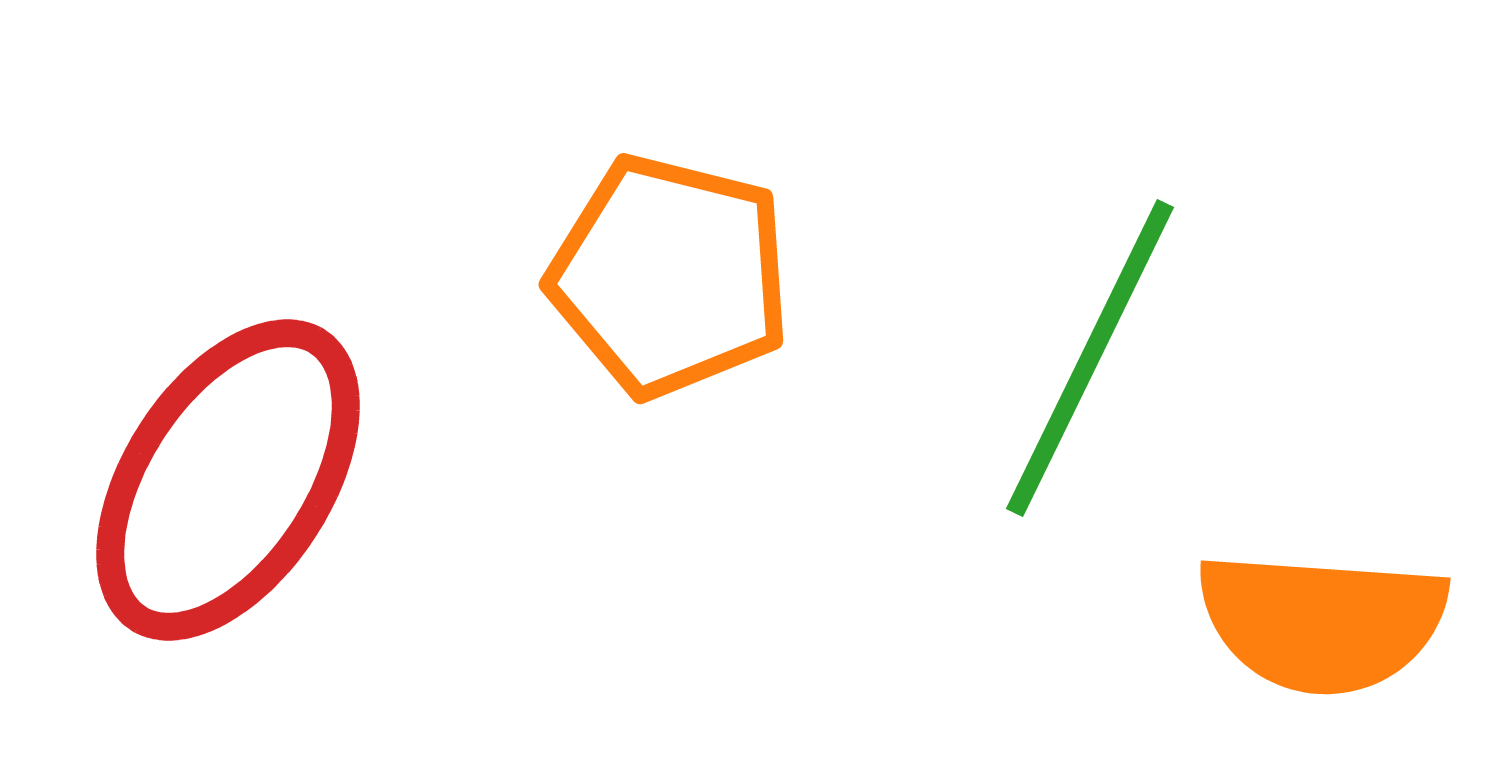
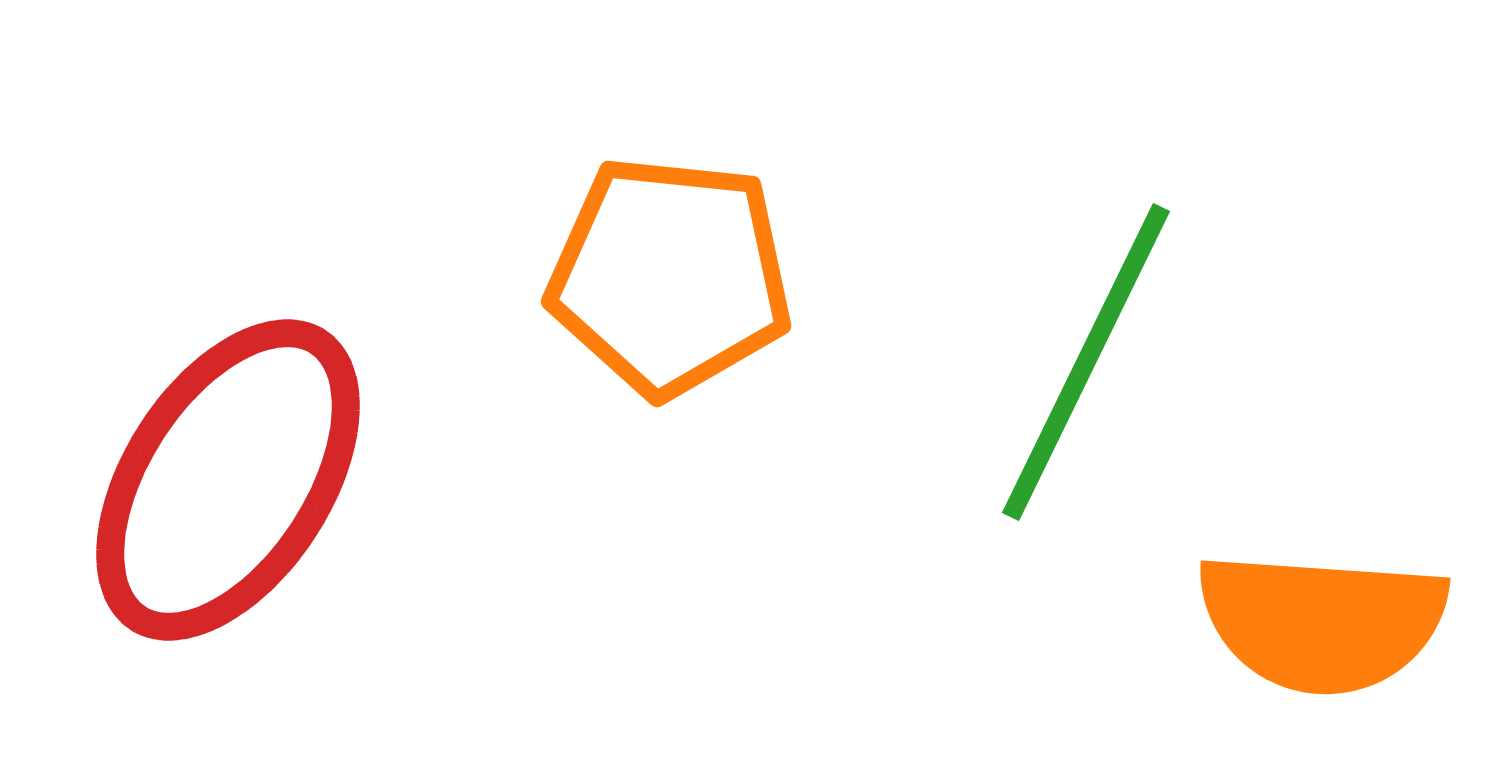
orange pentagon: rotated 8 degrees counterclockwise
green line: moved 4 px left, 4 px down
